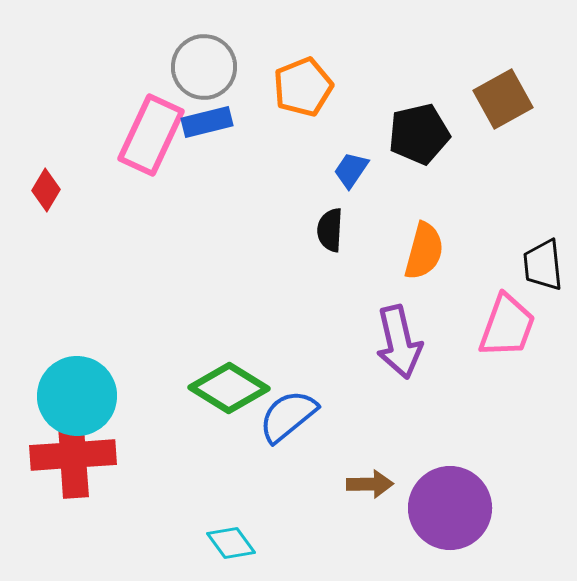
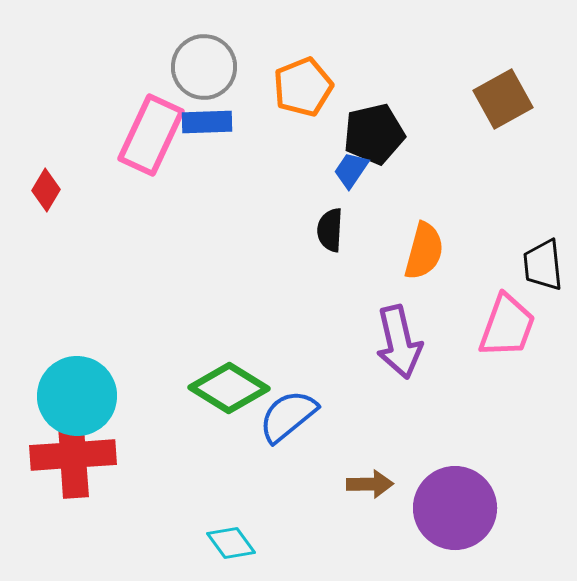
blue rectangle: rotated 12 degrees clockwise
black pentagon: moved 45 px left
purple circle: moved 5 px right
